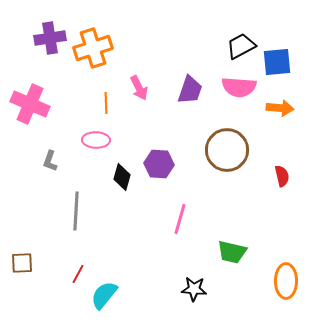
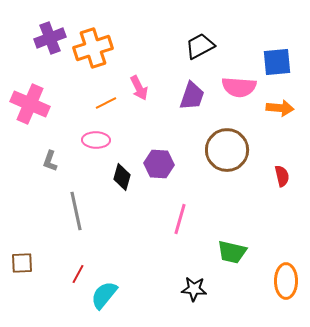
purple cross: rotated 12 degrees counterclockwise
black trapezoid: moved 41 px left
purple trapezoid: moved 2 px right, 6 px down
orange line: rotated 65 degrees clockwise
gray line: rotated 15 degrees counterclockwise
